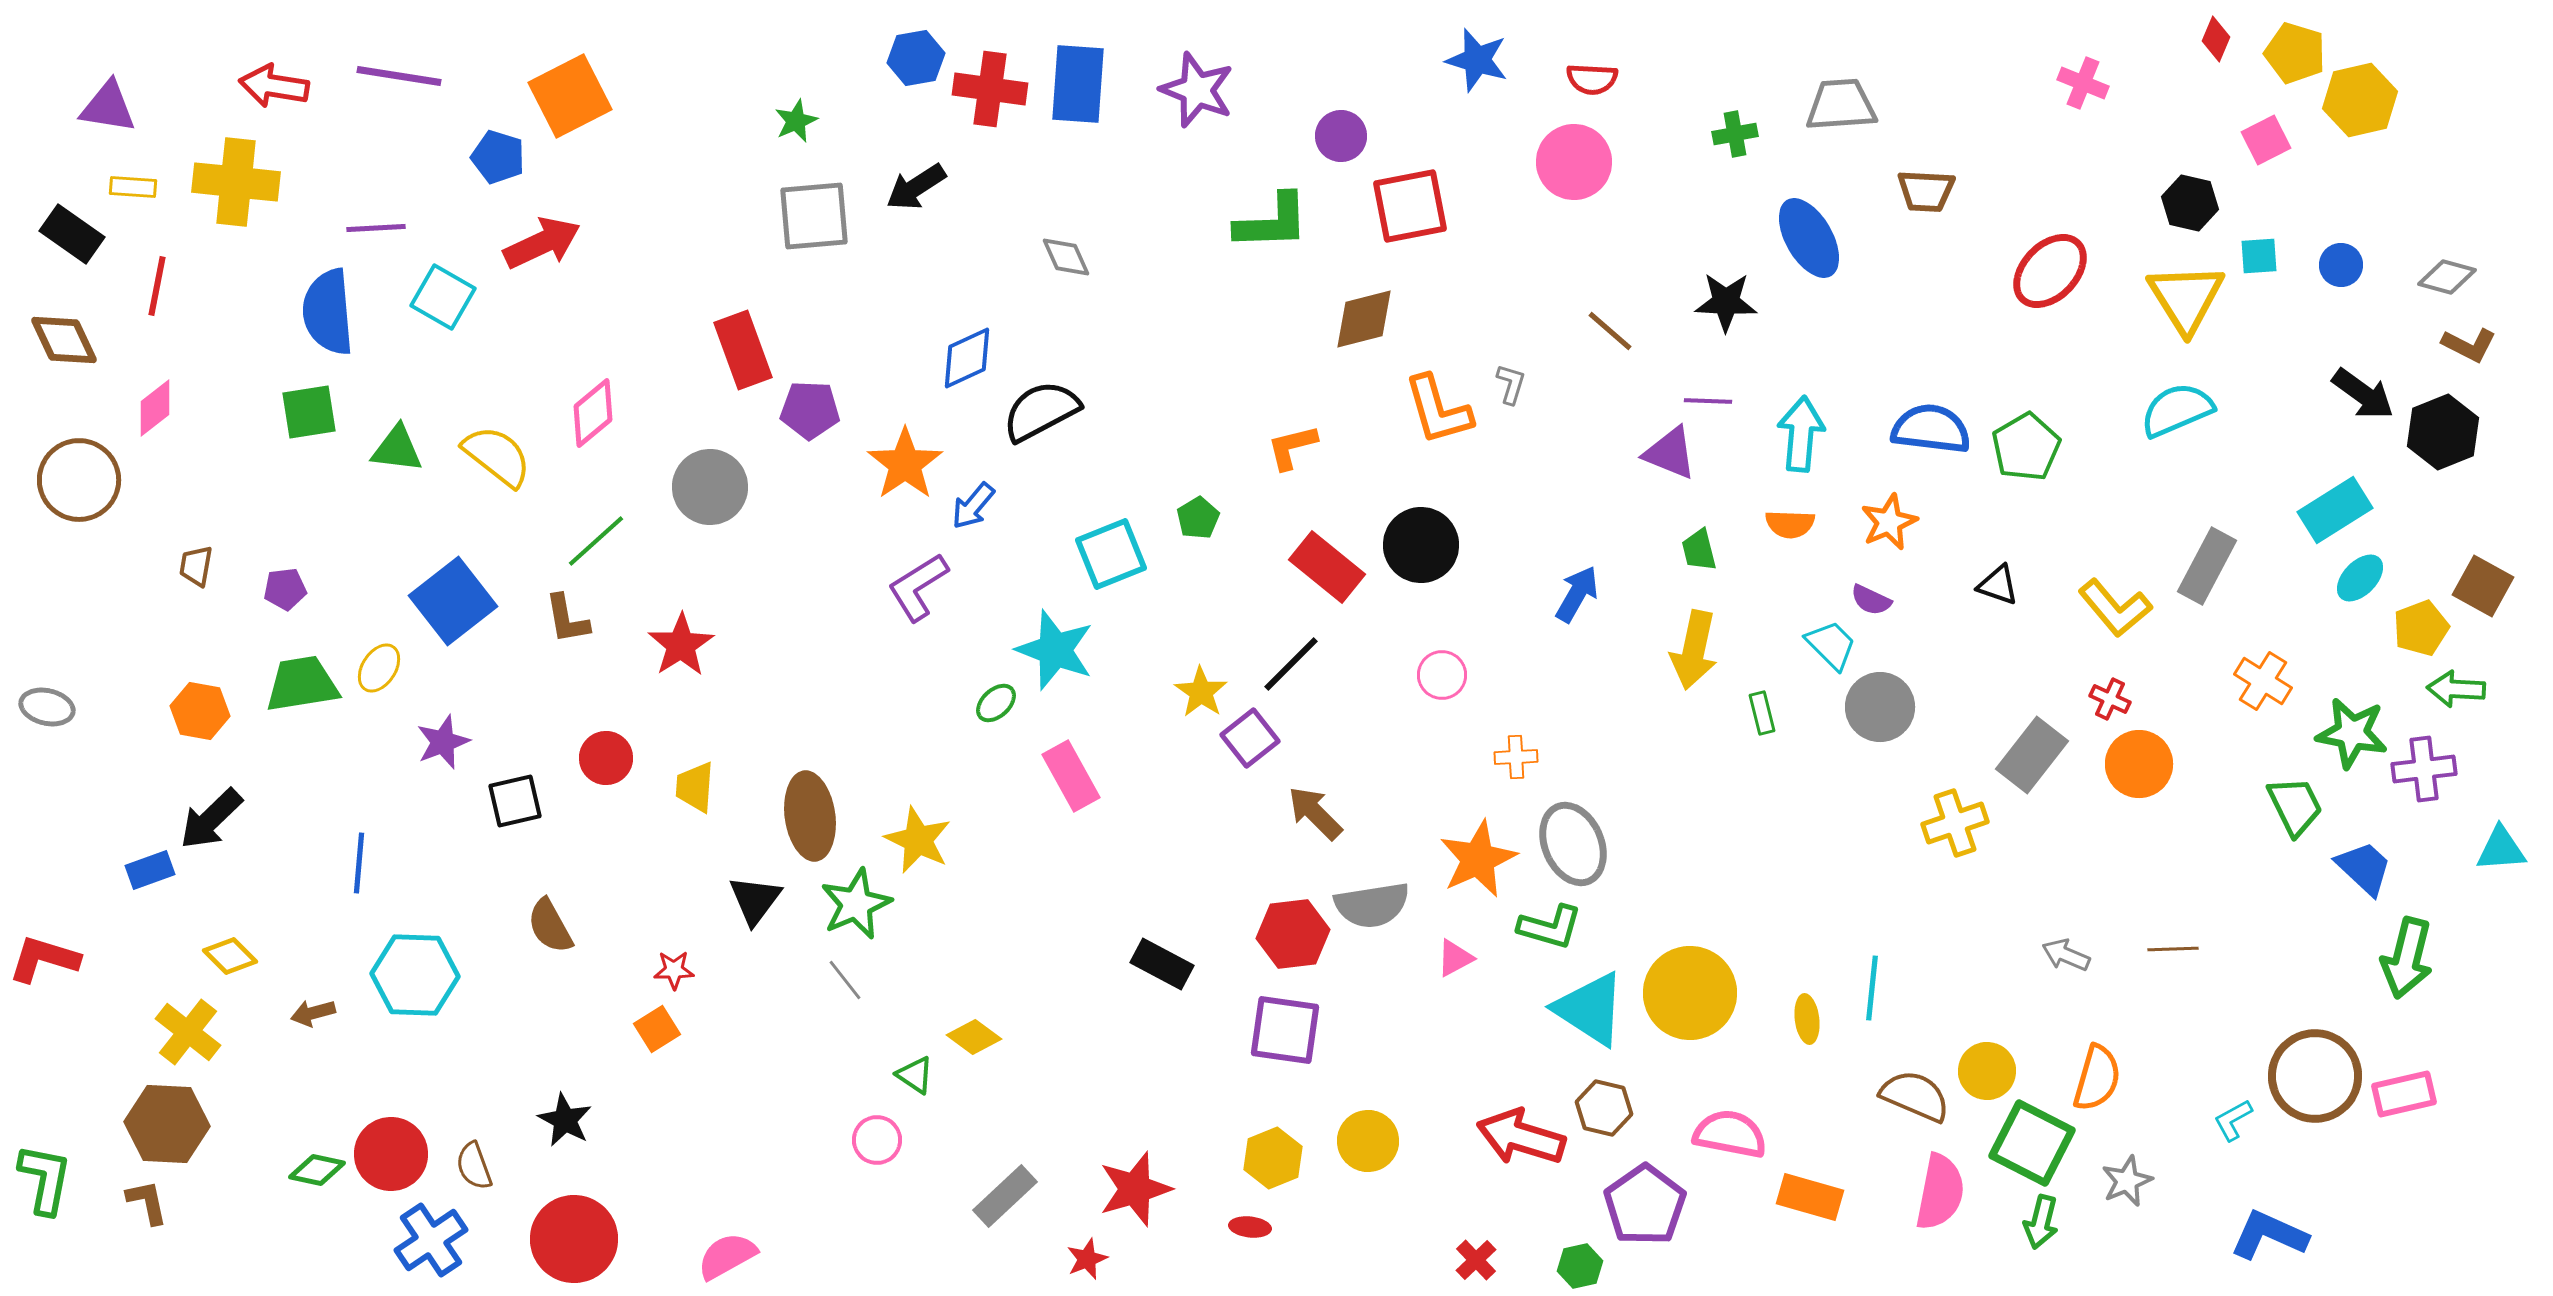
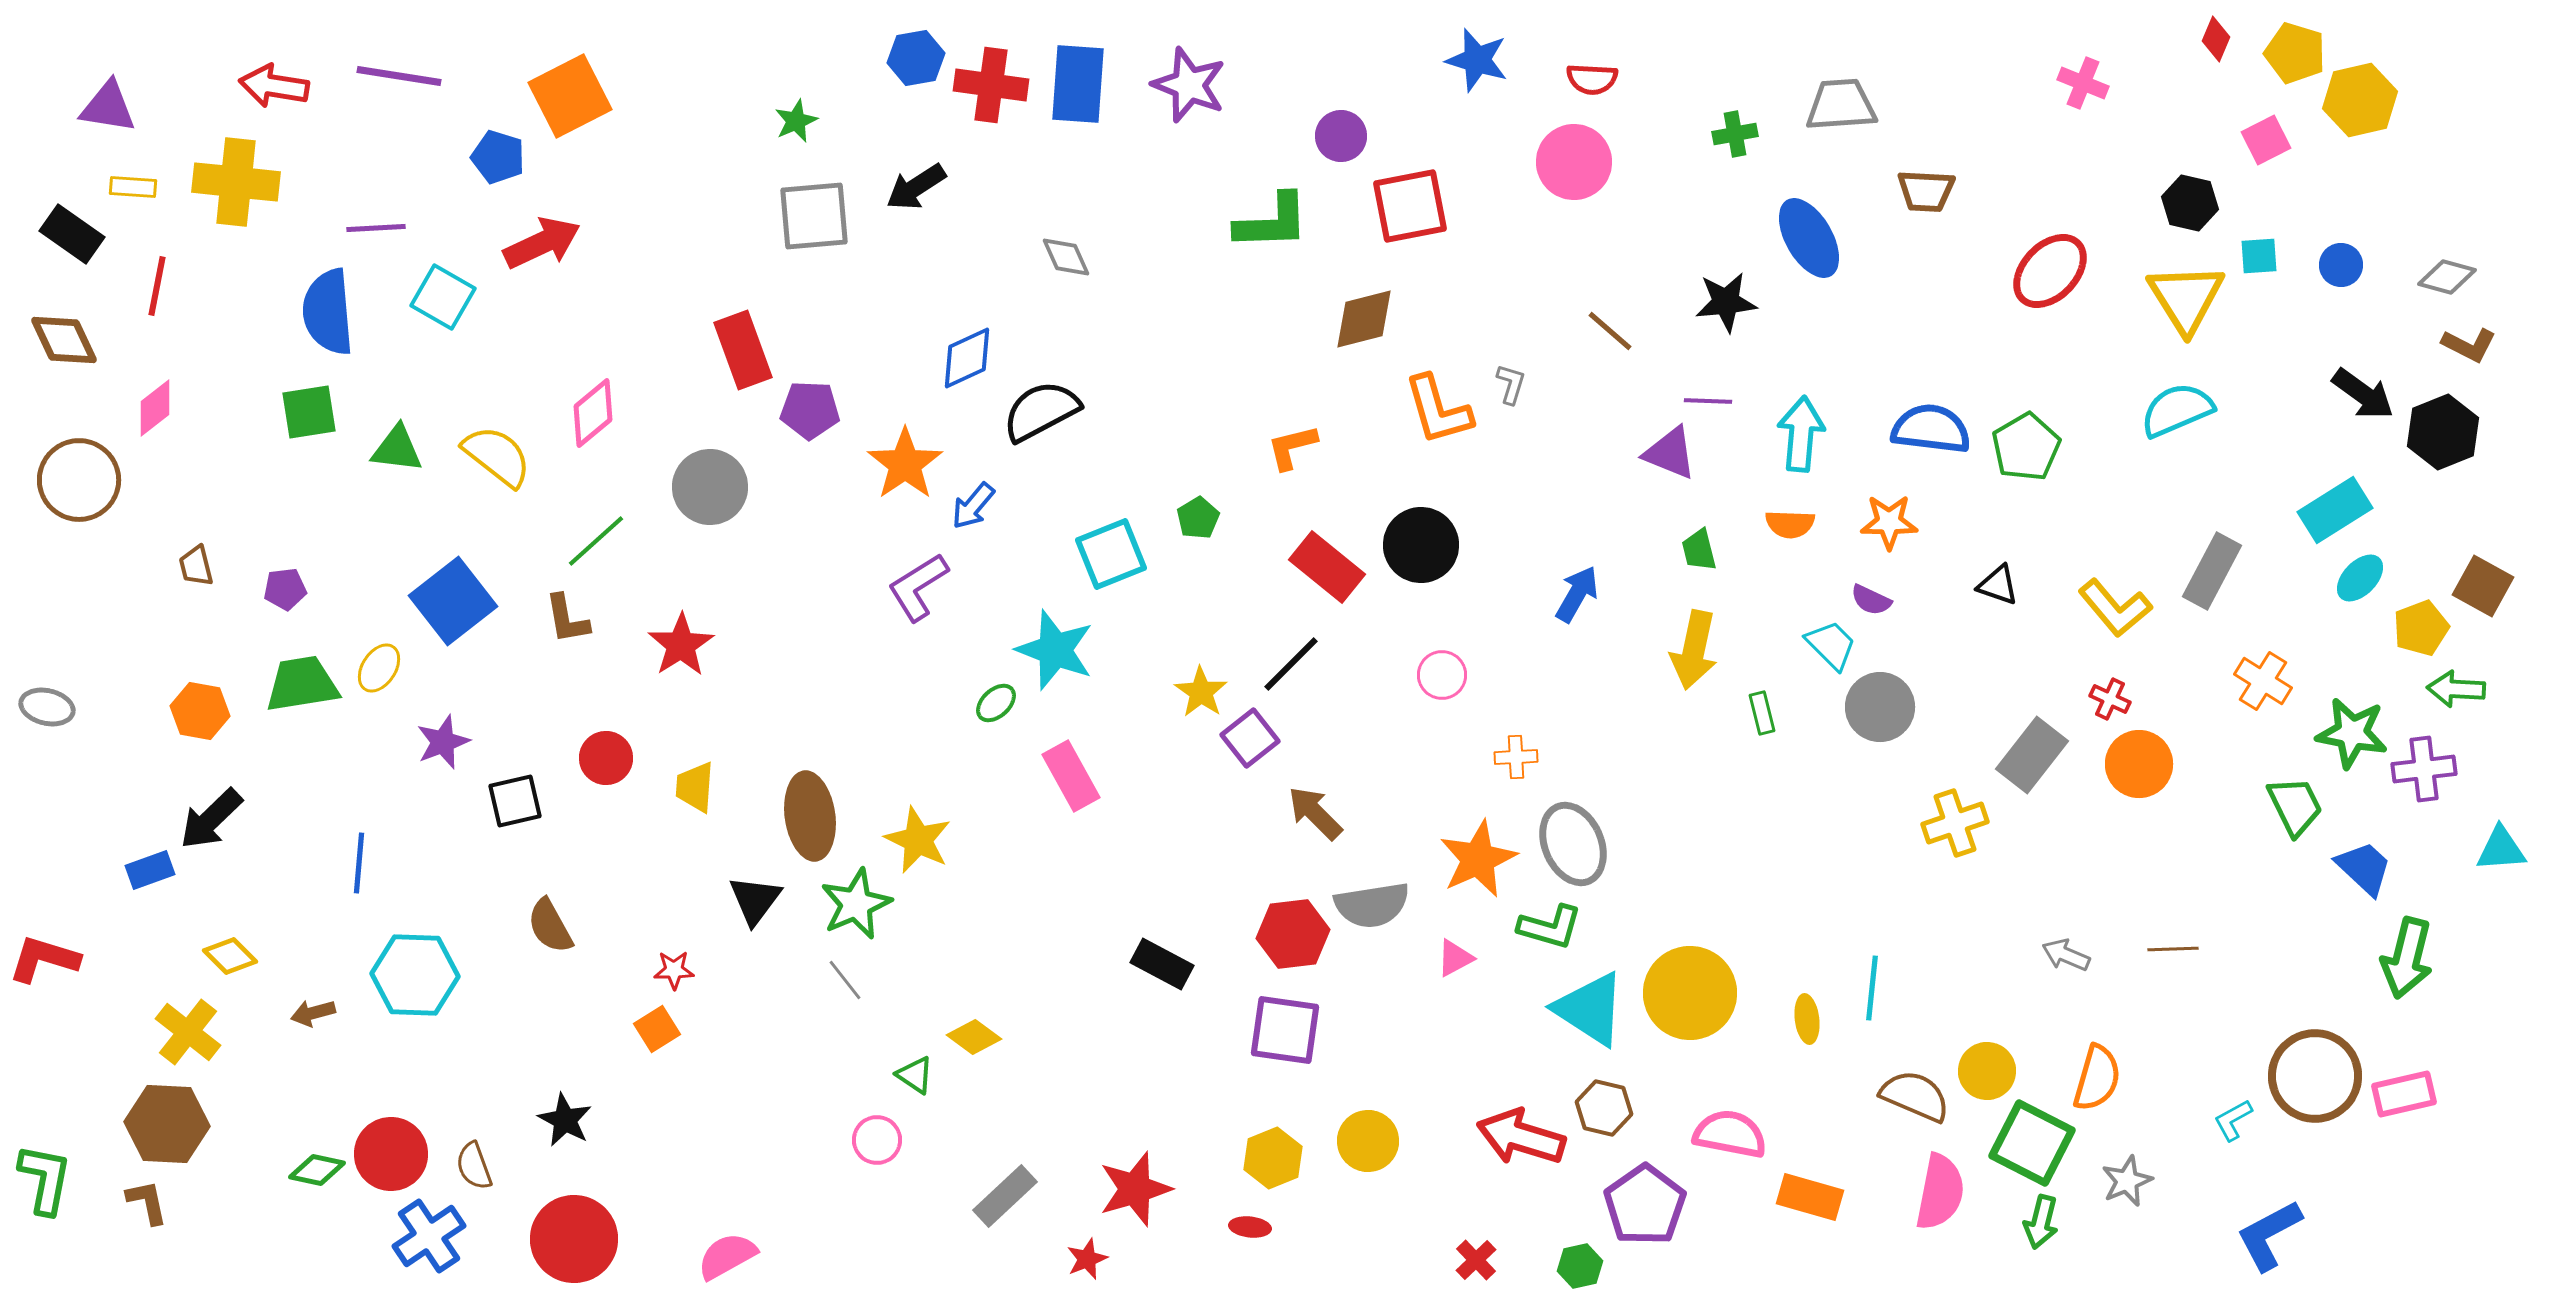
red cross at (990, 89): moved 1 px right, 4 px up
purple star at (1197, 90): moved 8 px left, 5 px up
black star at (1726, 302): rotated 8 degrees counterclockwise
orange star at (1889, 522): rotated 24 degrees clockwise
brown trapezoid at (196, 566): rotated 24 degrees counterclockwise
gray rectangle at (2207, 566): moved 5 px right, 5 px down
blue L-shape at (2269, 1235): rotated 52 degrees counterclockwise
blue cross at (431, 1240): moved 2 px left, 4 px up
